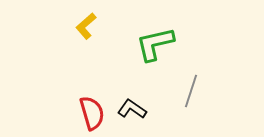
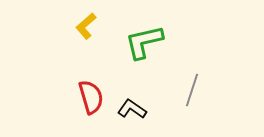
green L-shape: moved 11 px left, 2 px up
gray line: moved 1 px right, 1 px up
red semicircle: moved 1 px left, 16 px up
